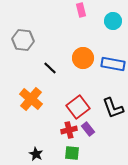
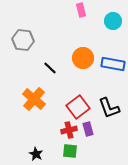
orange cross: moved 3 px right
black L-shape: moved 4 px left
purple rectangle: rotated 24 degrees clockwise
green square: moved 2 px left, 2 px up
